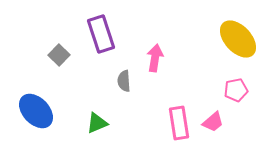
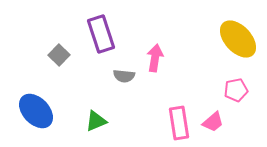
gray semicircle: moved 5 px up; rotated 80 degrees counterclockwise
green triangle: moved 1 px left, 2 px up
